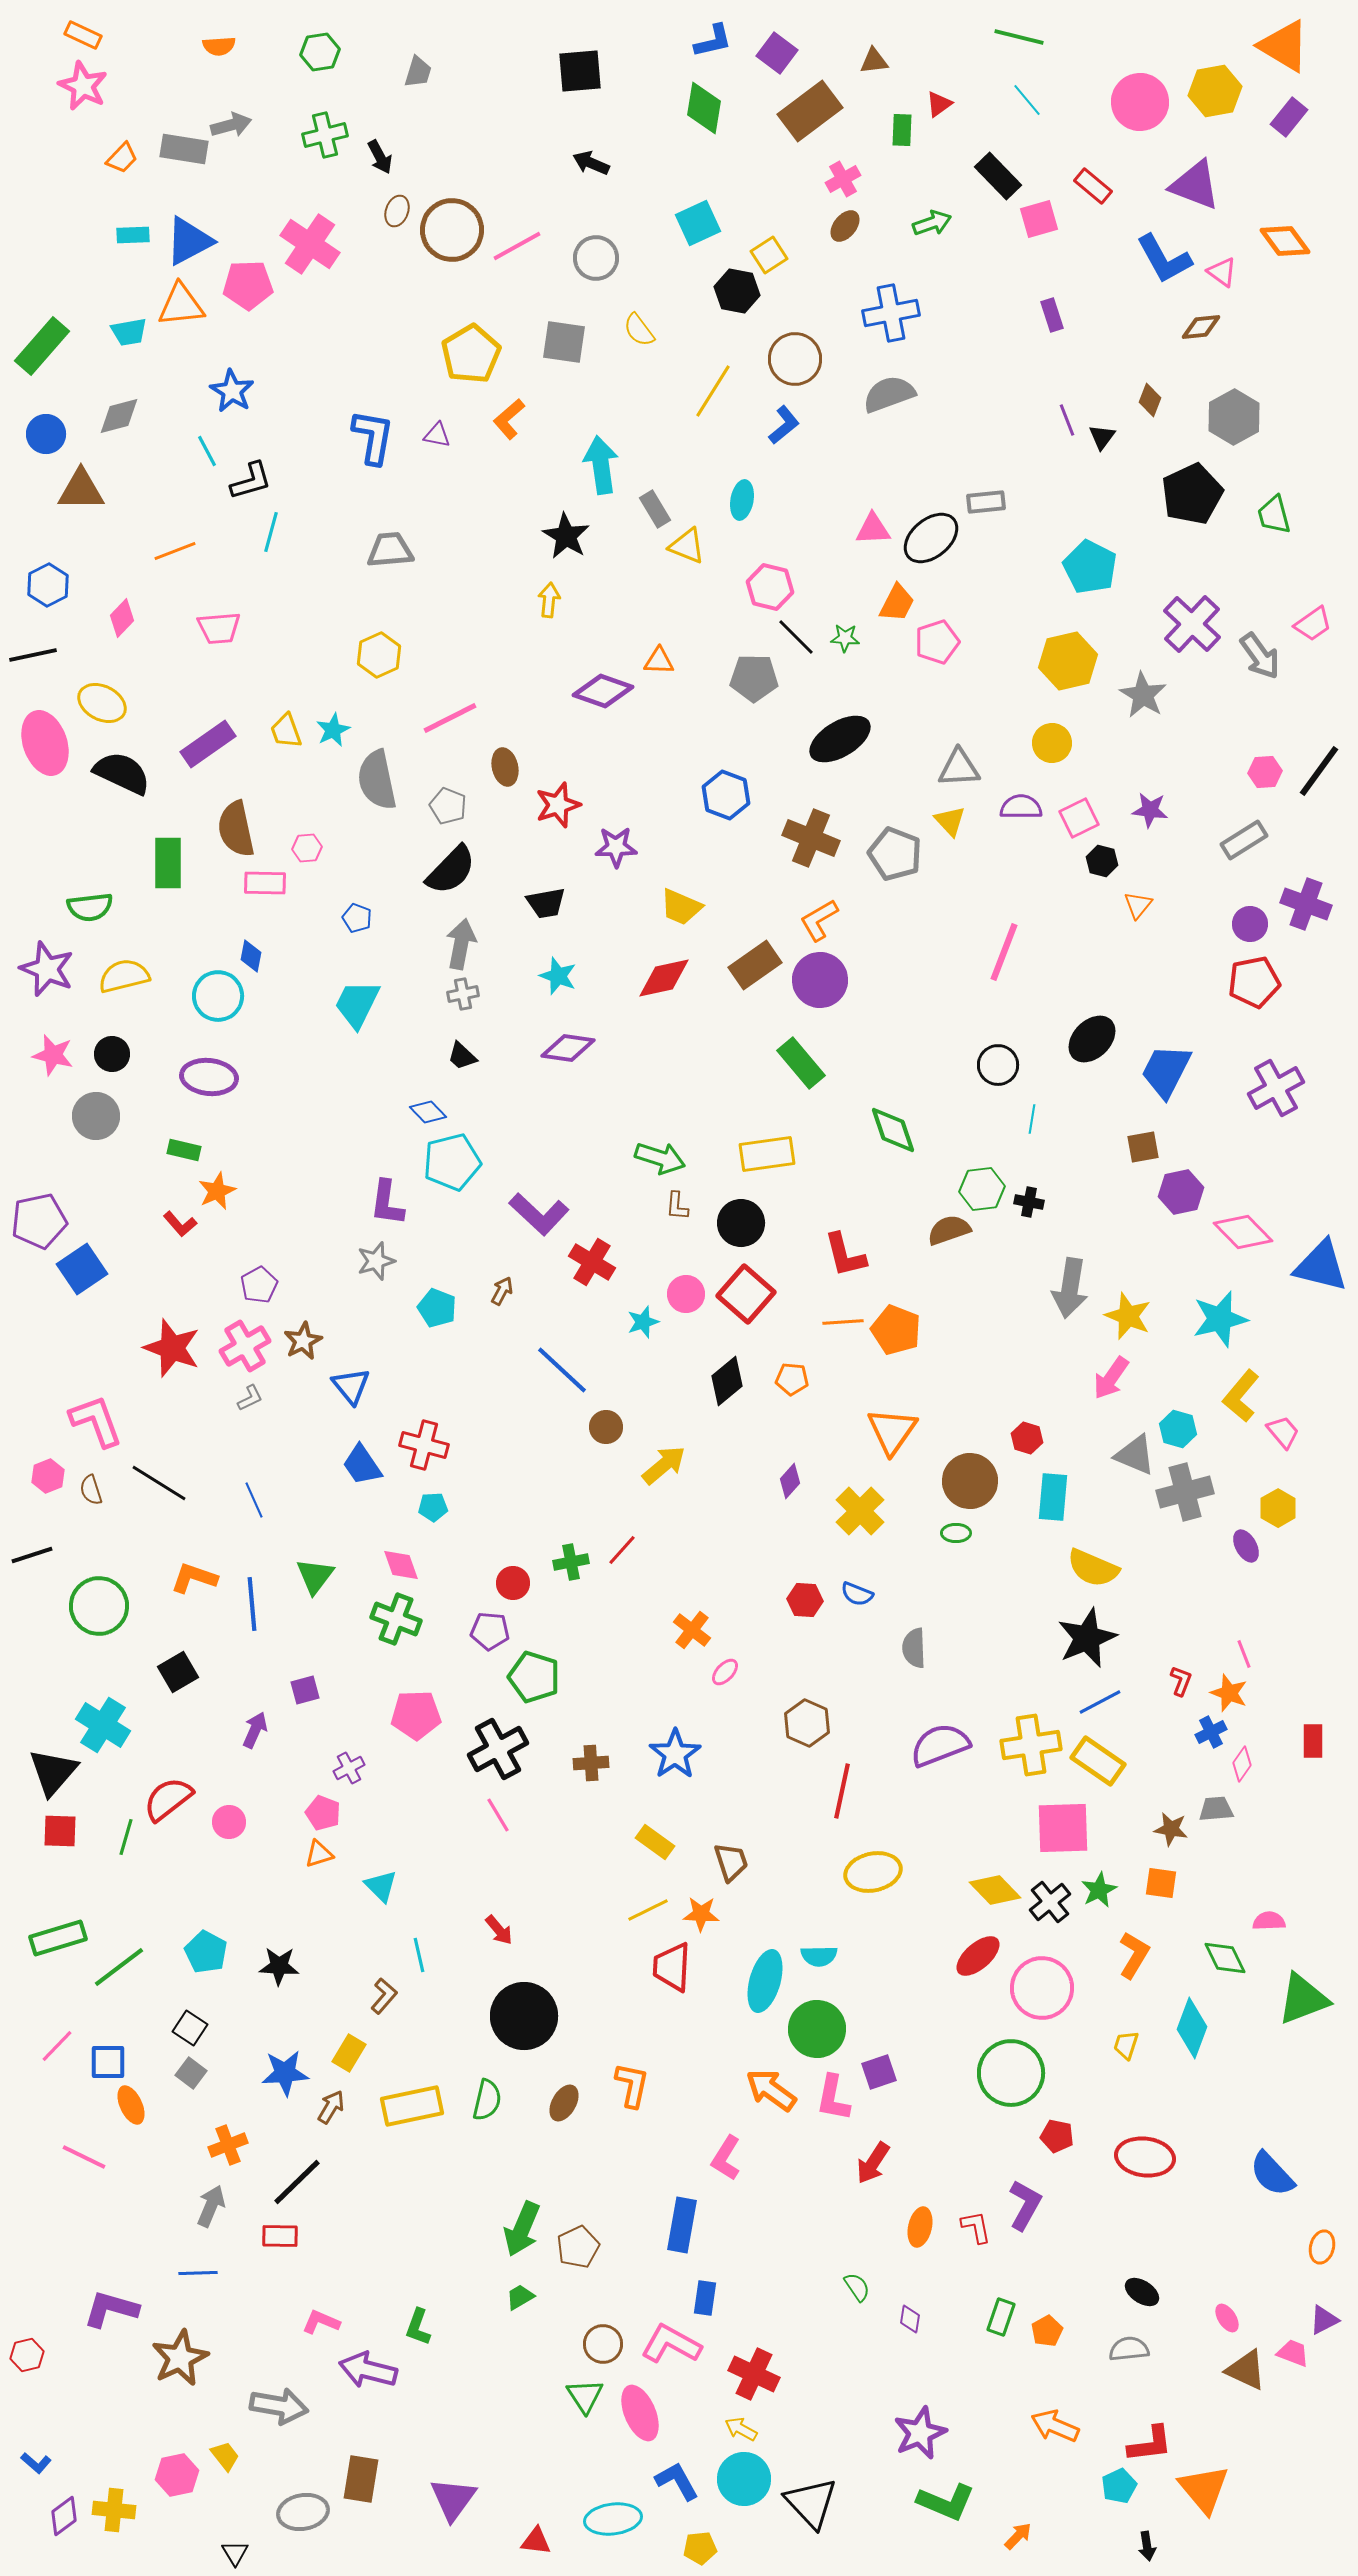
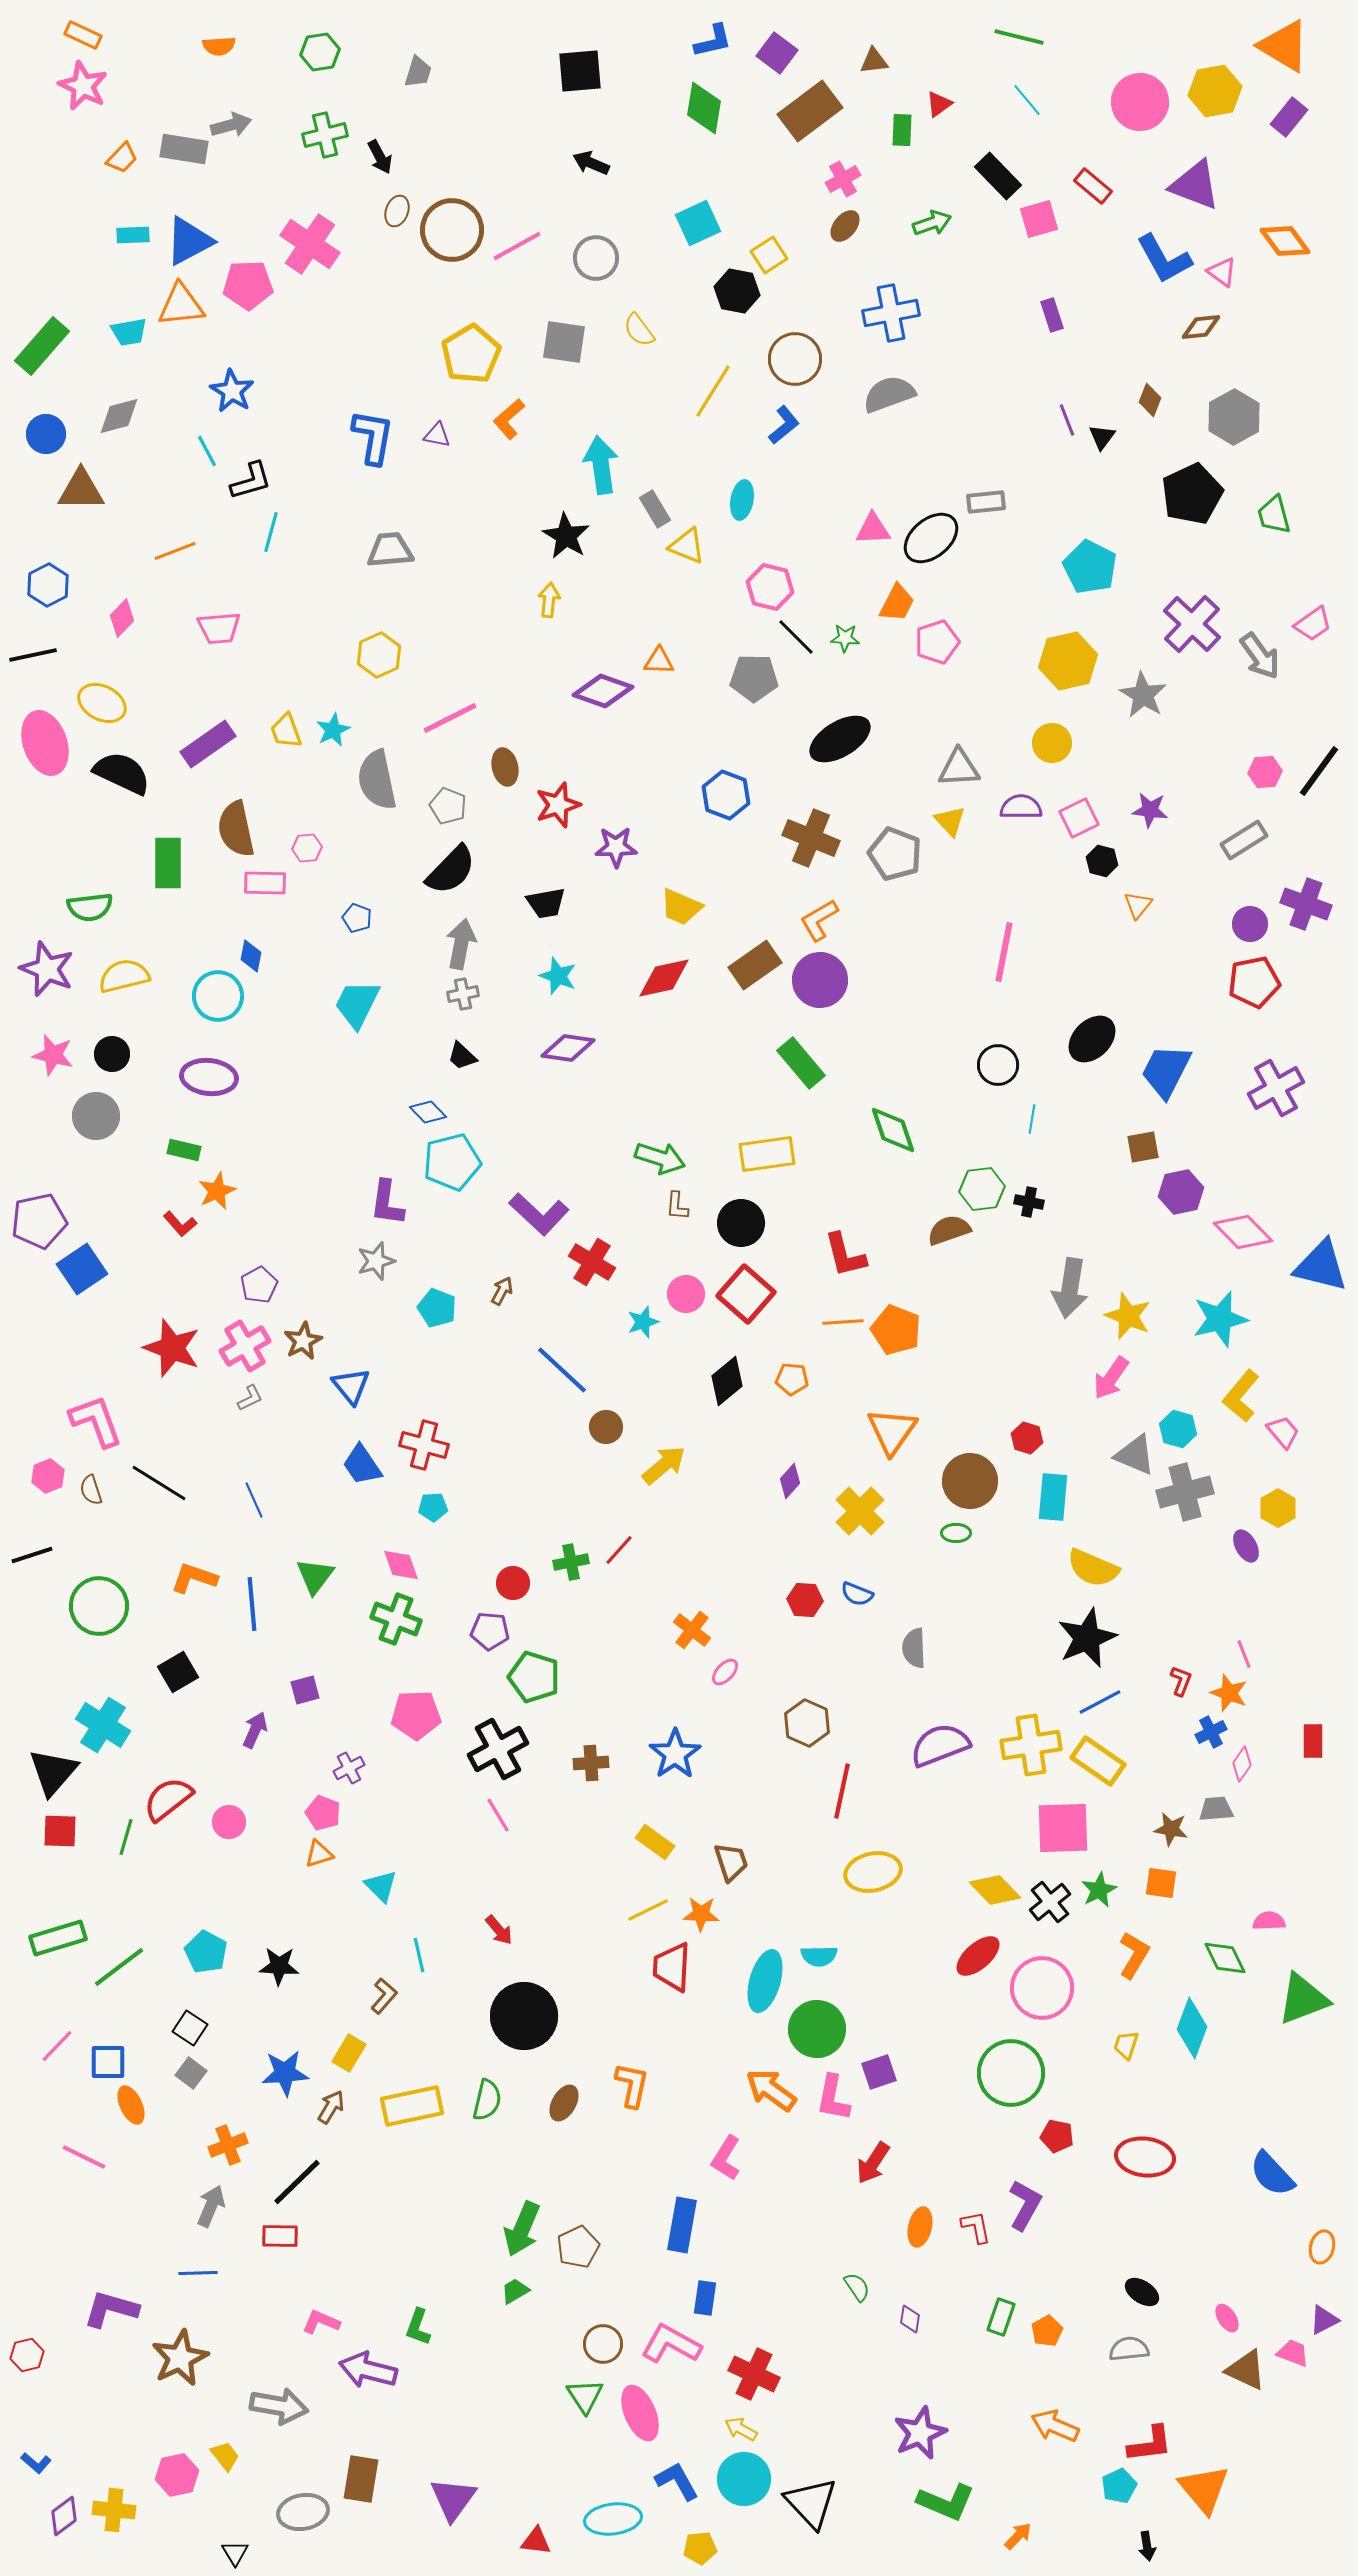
pink line at (1004, 952): rotated 10 degrees counterclockwise
red line at (622, 1550): moved 3 px left
green trapezoid at (520, 2297): moved 5 px left, 6 px up
